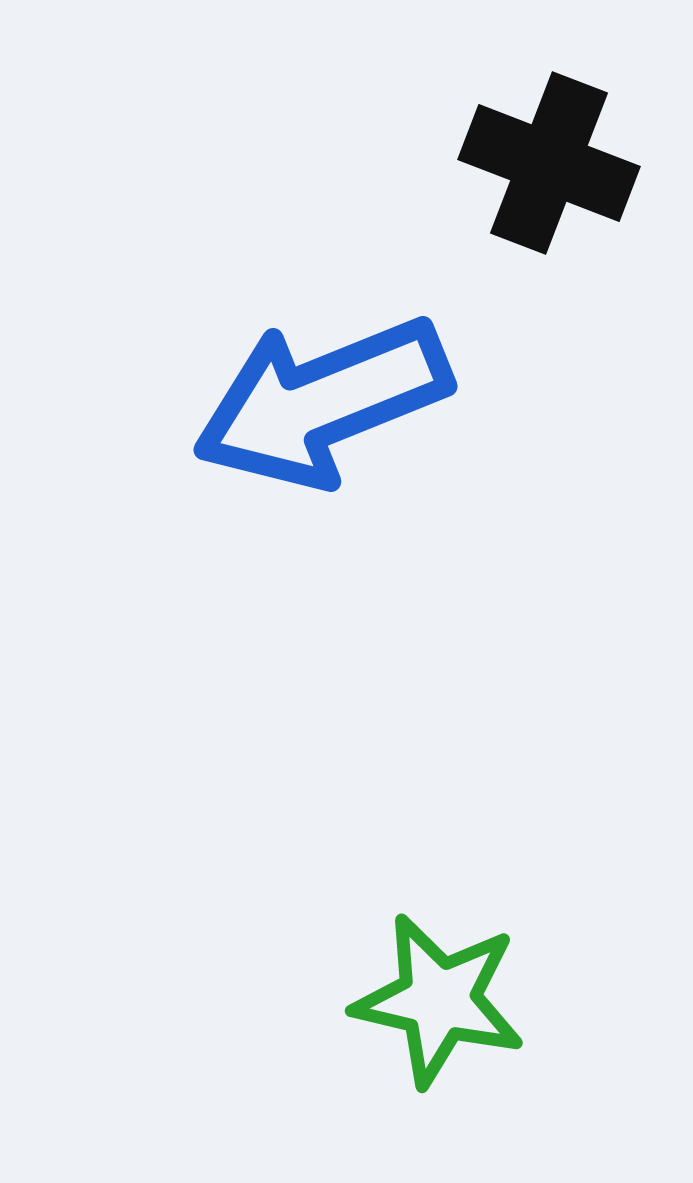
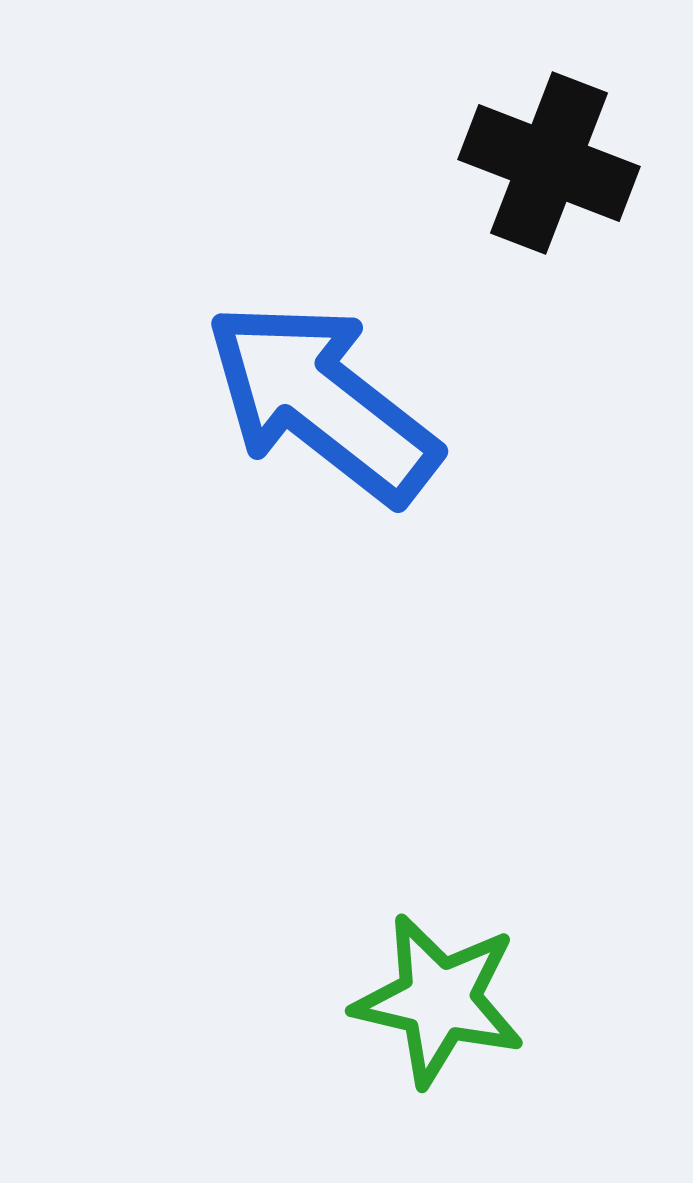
blue arrow: rotated 60 degrees clockwise
